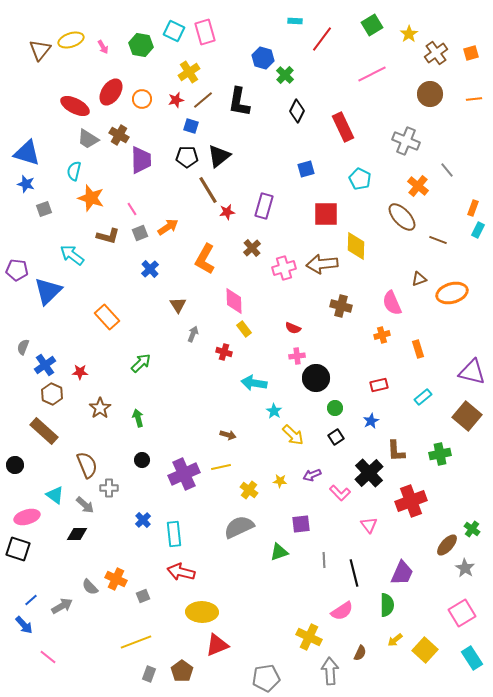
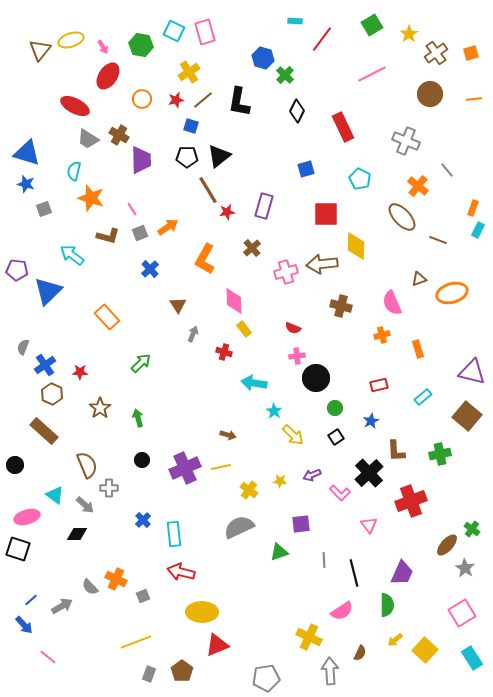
red ellipse at (111, 92): moved 3 px left, 16 px up
pink cross at (284, 268): moved 2 px right, 4 px down
purple cross at (184, 474): moved 1 px right, 6 px up
